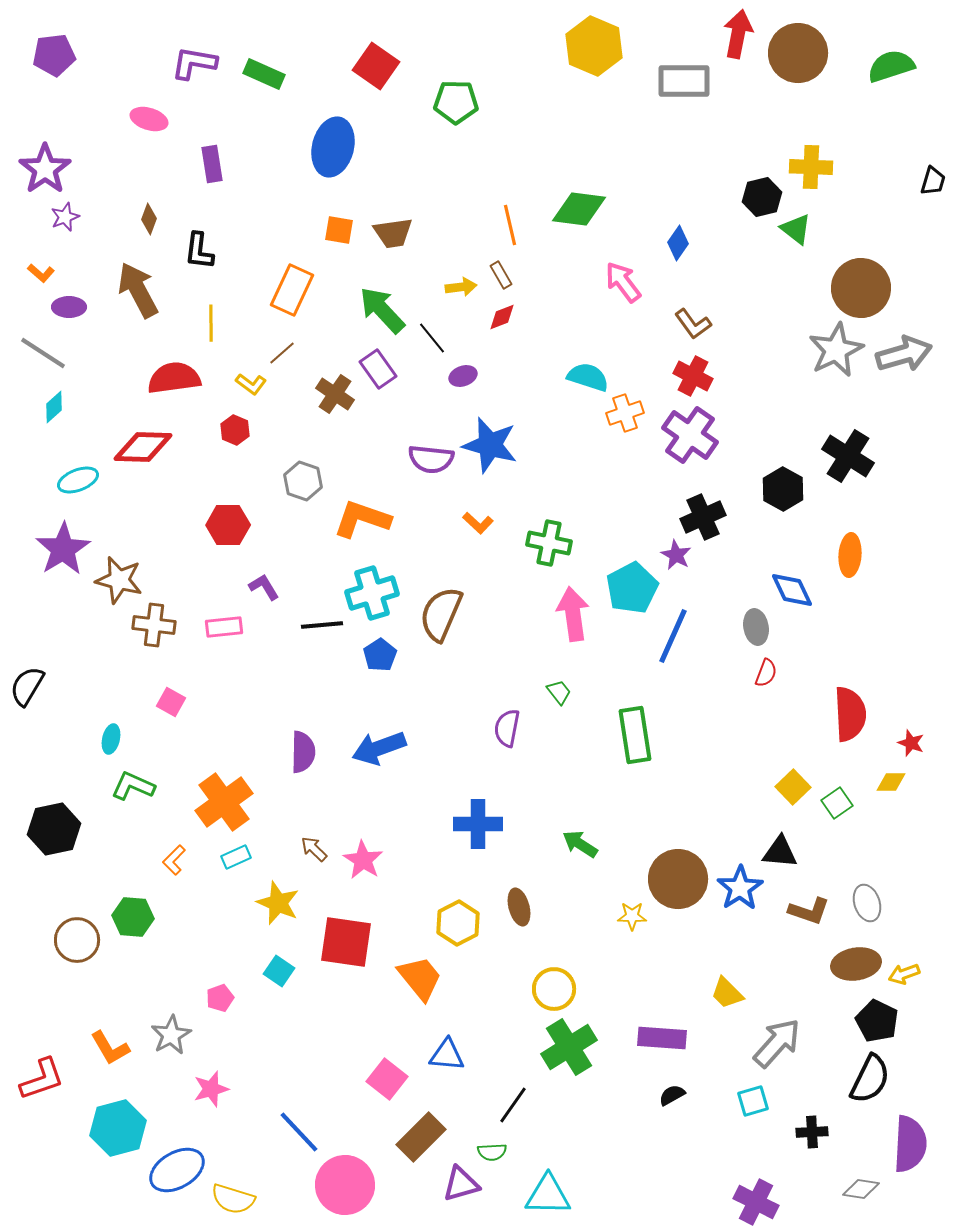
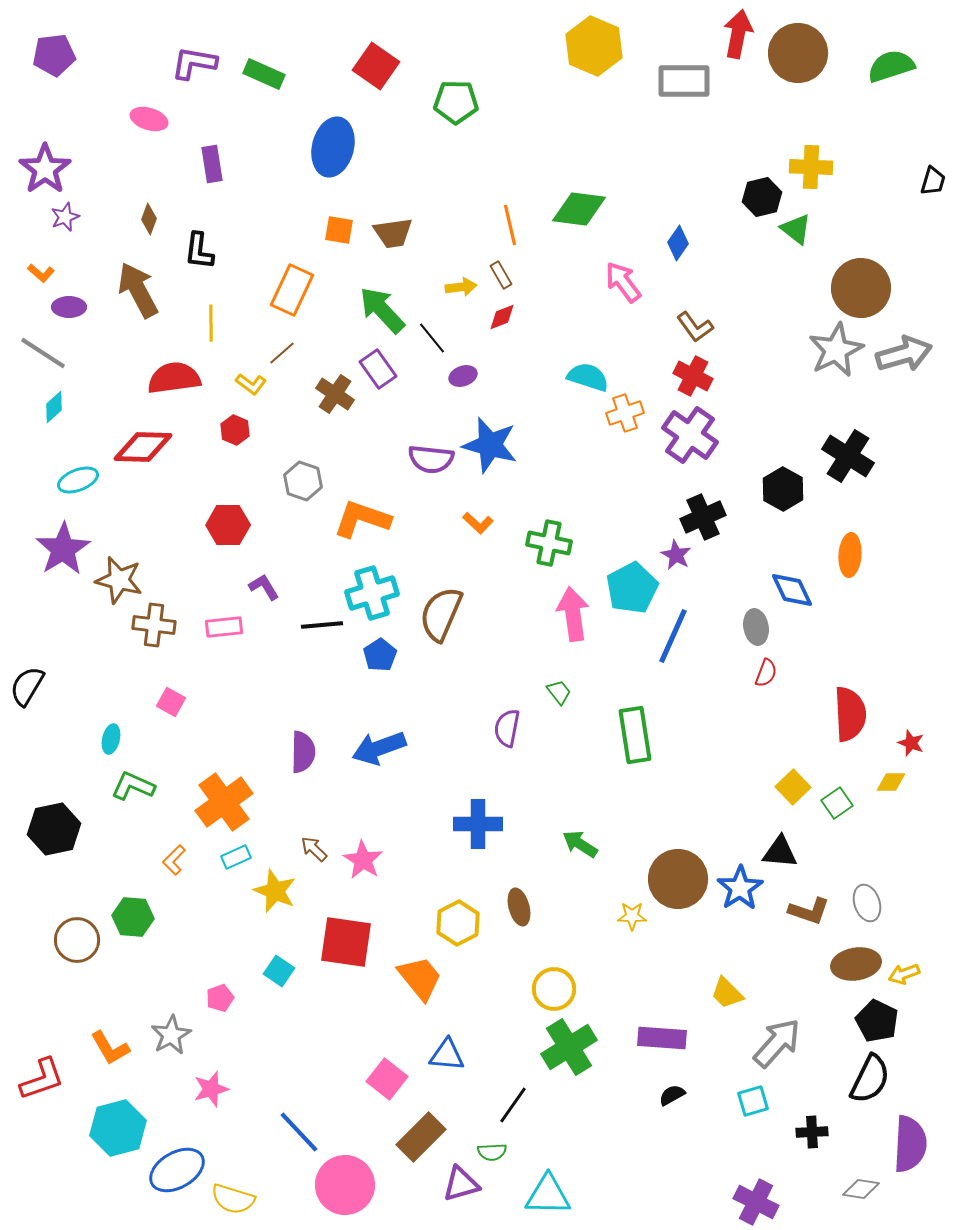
brown L-shape at (693, 324): moved 2 px right, 3 px down
yellow star at (278, 903): moved 3 px left, 12 px up
